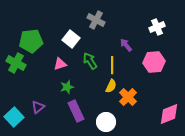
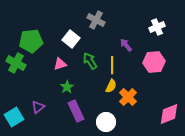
green star: rotated 16 degrees counterclockwise
cyan square: rotated 12 degrees clockwise
